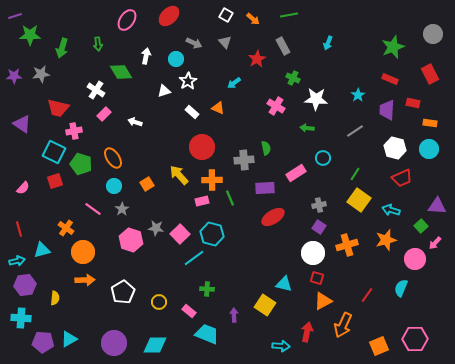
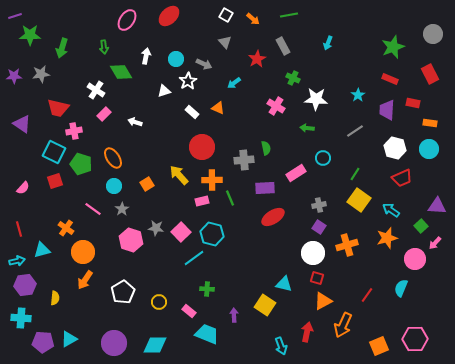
gray arrow at (194, 43): moved 10 px right, 21 px down
green arrow at (98, 44): moved 6 px right, 3 px down
cyan arrow at (391, 210): rotated 18 degrees clockwise
pink square at (180, 234): moved 1 px right, 2 px up
orange star at (386, 240): moved 1 px right, 2 px up
orange arrow at (85, 280): rotated 126 degrees clockwise
cyan arrow at (281, 346): rotated 66 degrees clockwise
